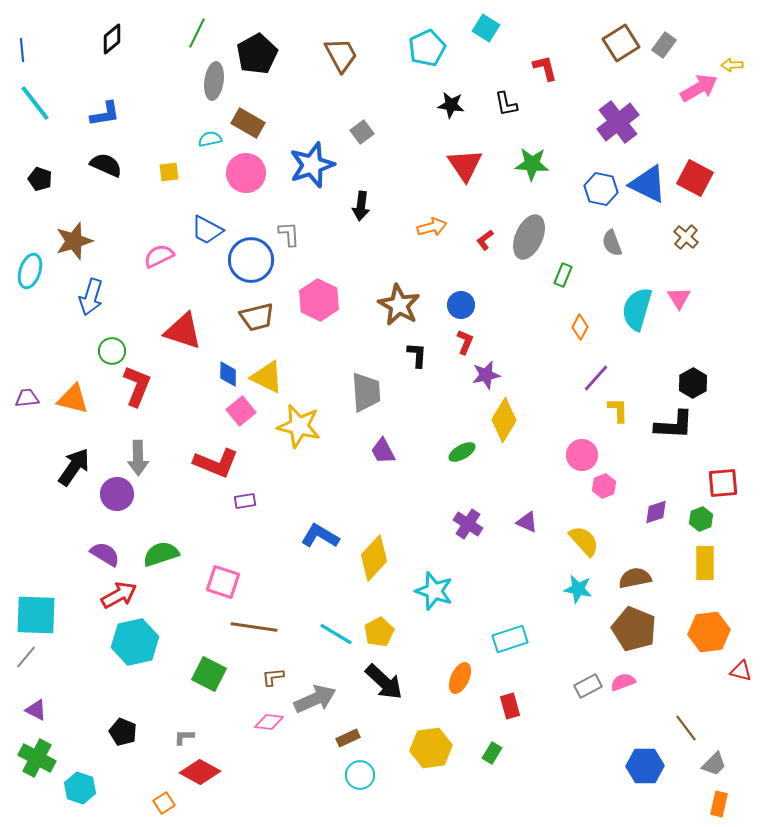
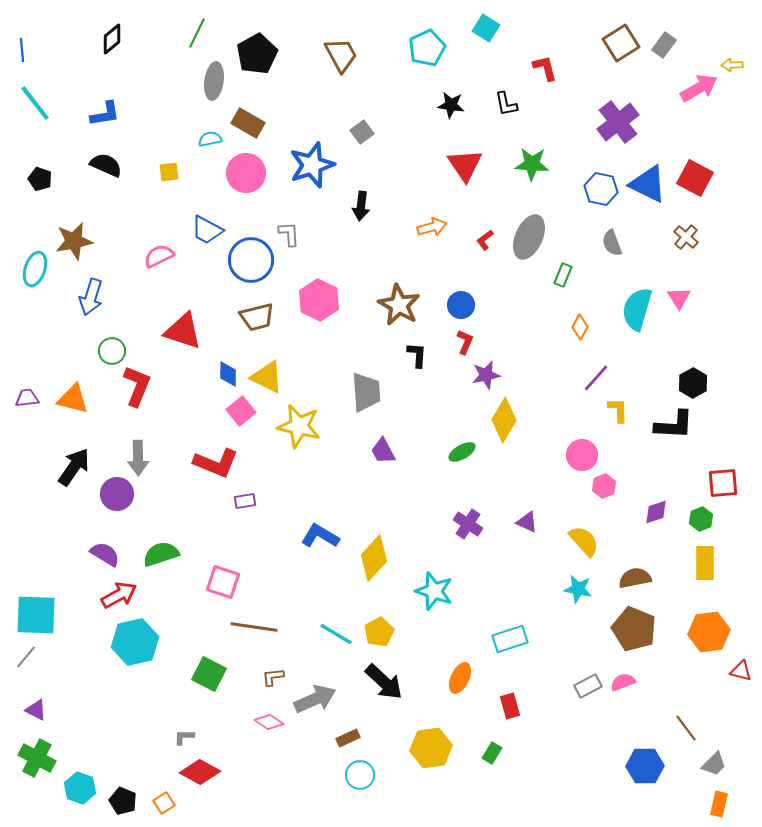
brown star at (74, 241): rotated 6 degrees clockwise
cyan ellipse at (30, 271): moved 5 px right, 2 px up
pink diamond at (269, 722): rotated 28 degrees clockwise
black pentagon at (123, 732): moved 69 px down
